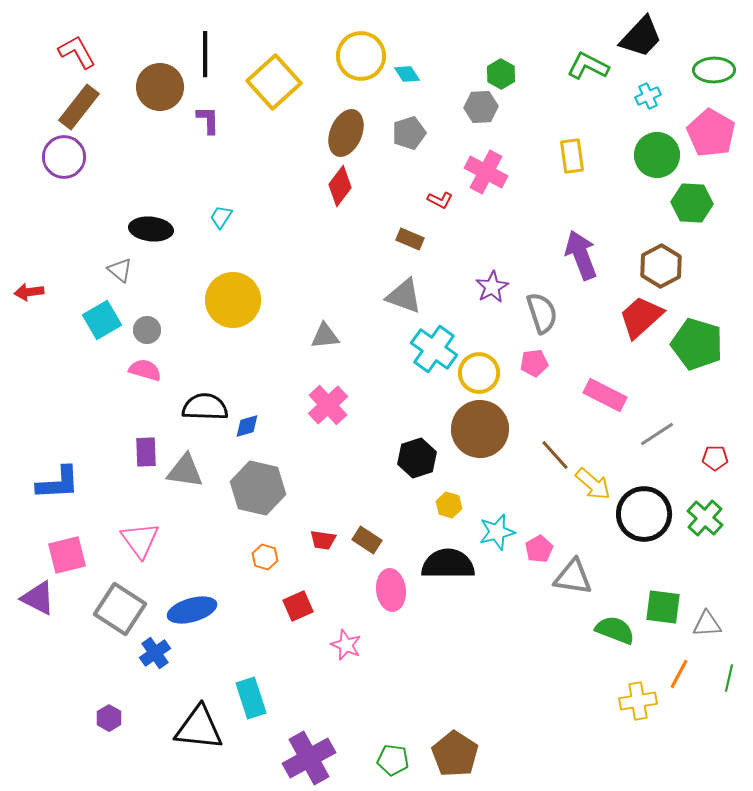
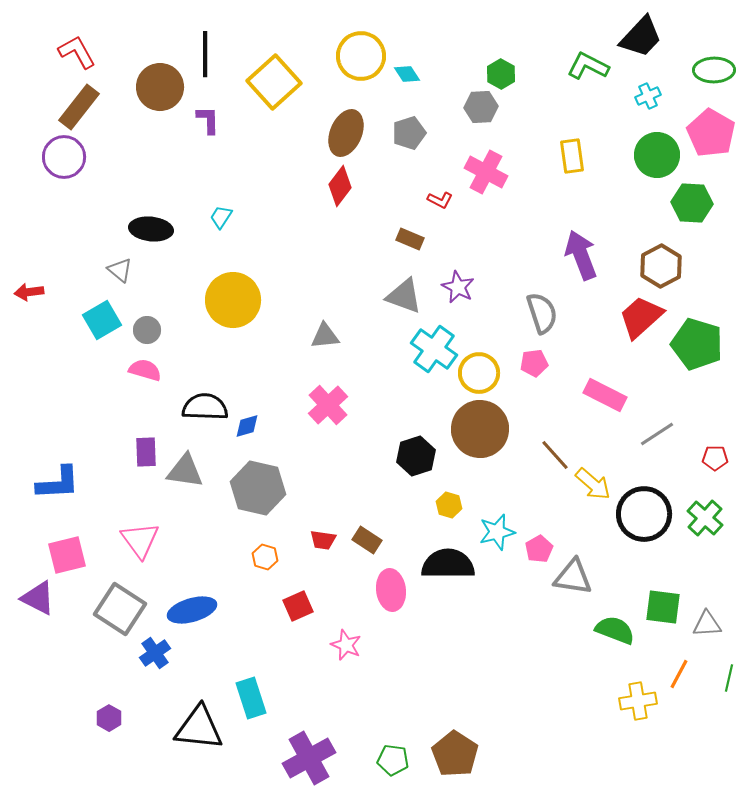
purple star at (492, 287): moved 34 px left; rotated 16 degrees counterclockwise
black hexagon at (417, 458): moved 1 px left, 2 px up
